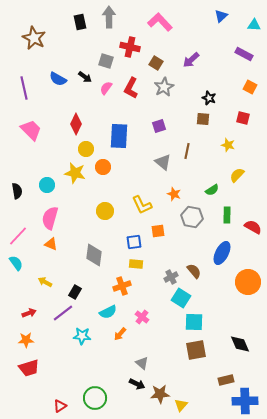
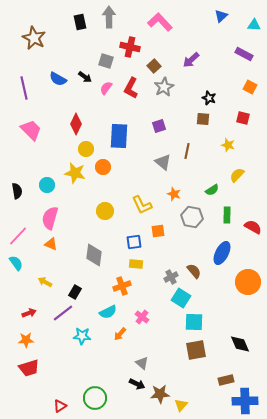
brown square at (156, 63): moved 2 px left, 3 px down; rotated 16 degrees clockwise
